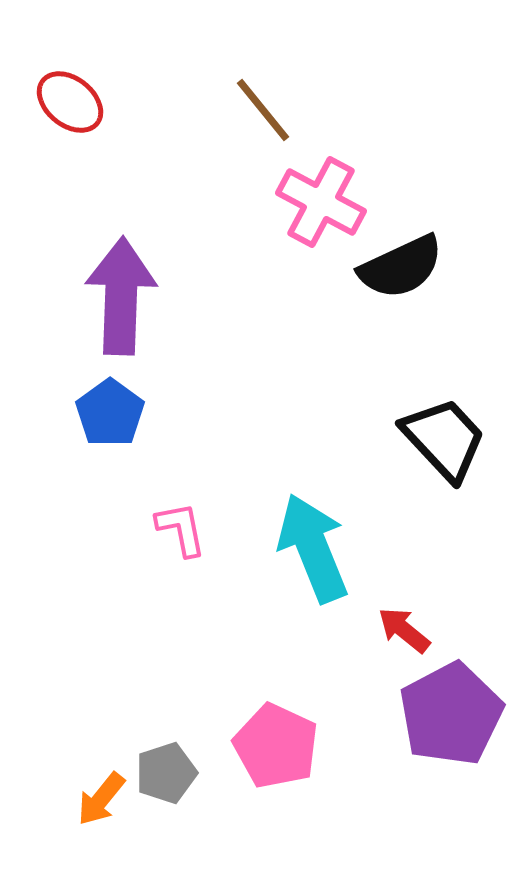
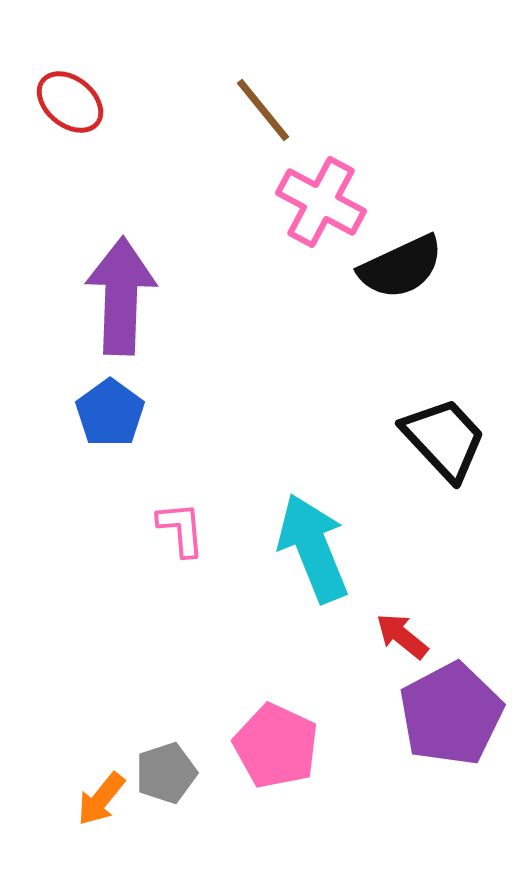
pink L-shape: rotated 6 degrees clockwise
red arrow: moved 2 px left, 6 px down
